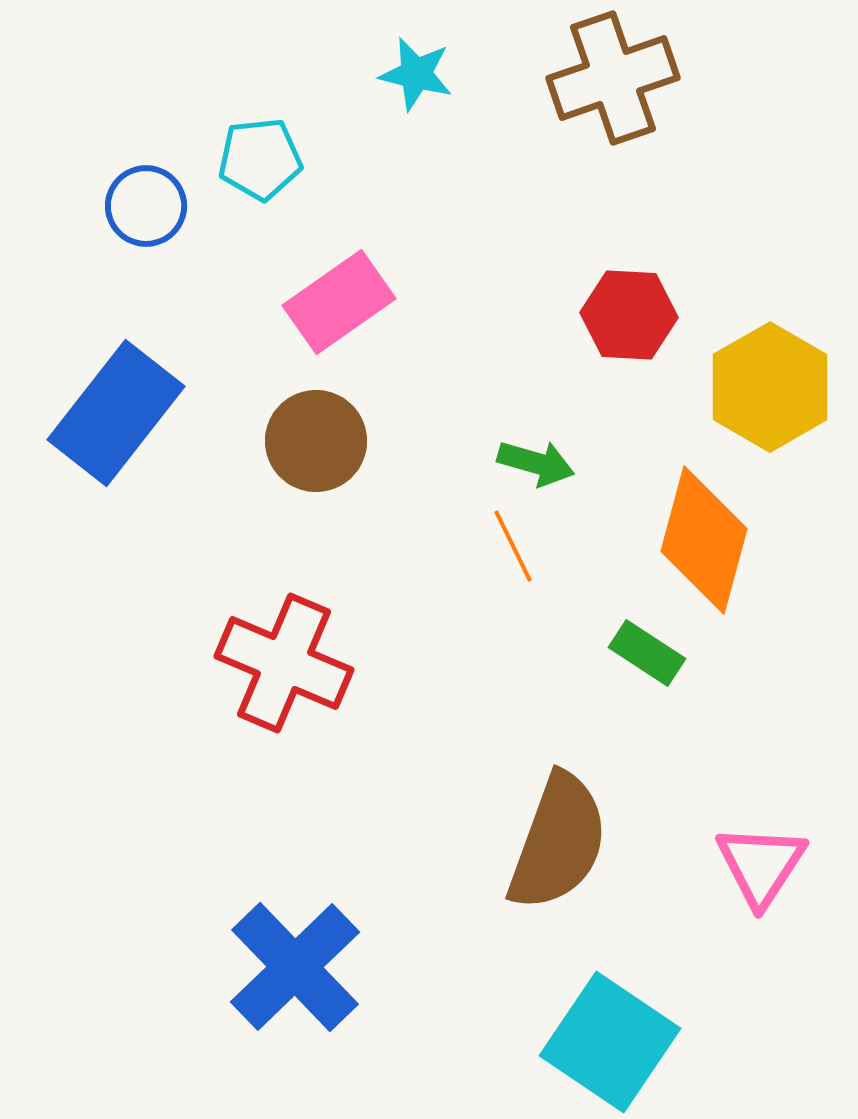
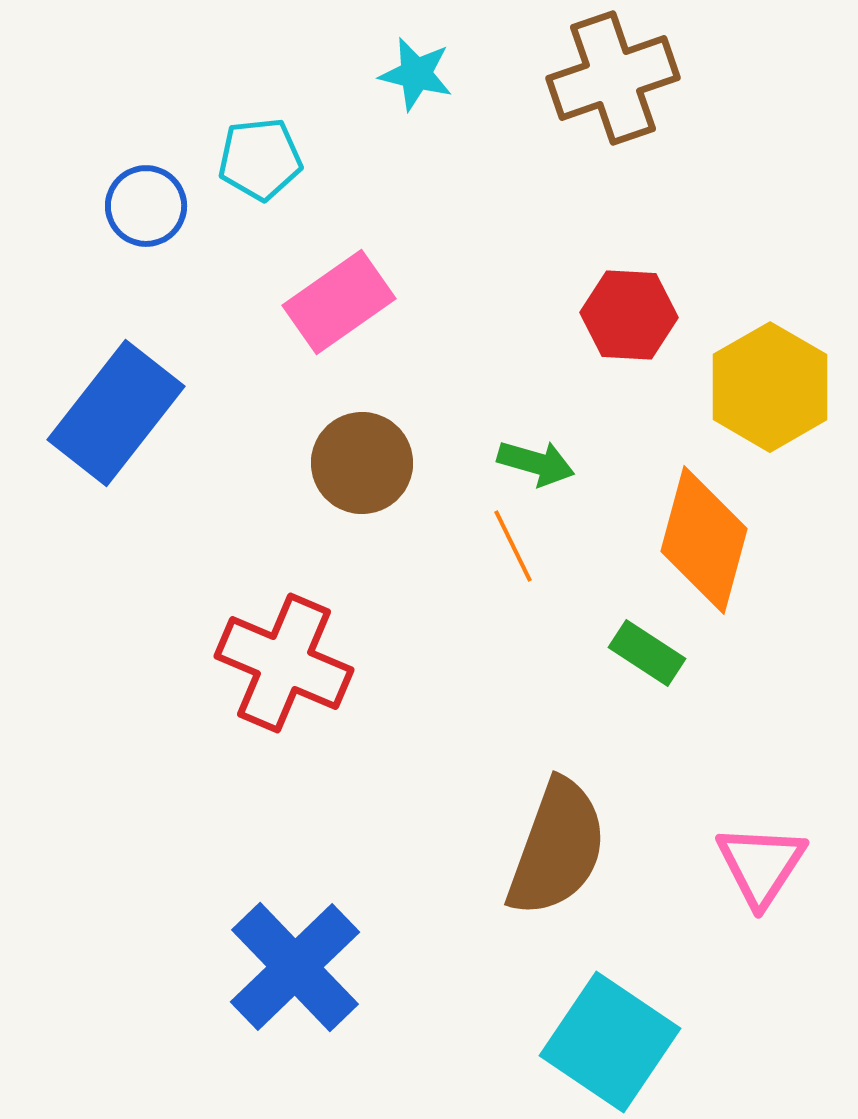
brown circle: moved 46 px right, 22 px down
brown semicircle: moved 1 px left, 6 px down
